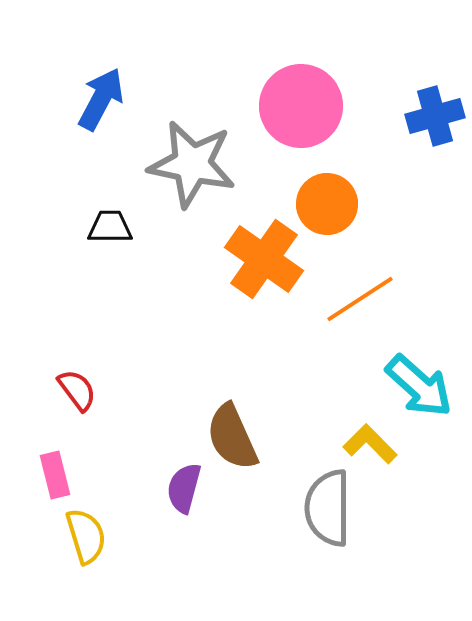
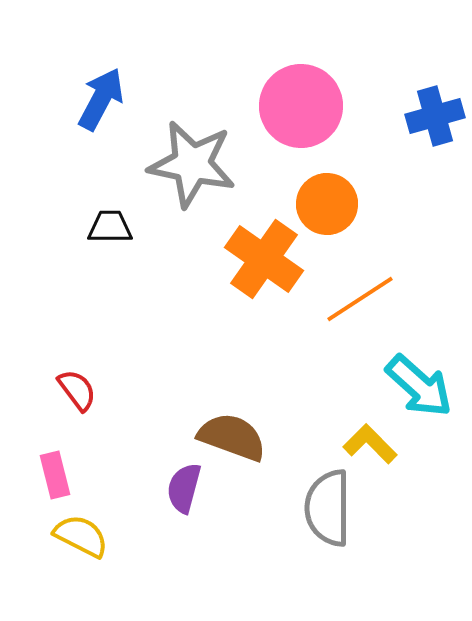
brown semicircle: rotated 134 degrees clockwise
yellow semicircle: moved 5 px left; rotated 46 degrees counterclockwise
